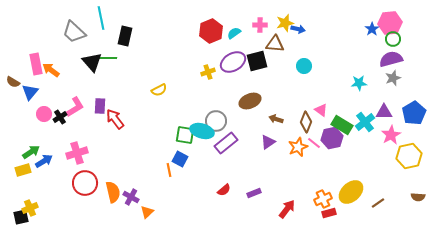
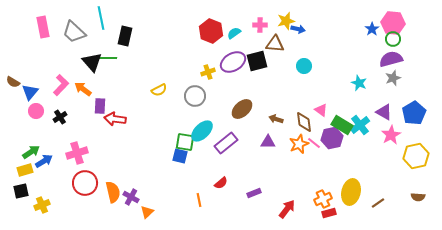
yellow star at (285, 23): moved 1 px right, 2 px up
pink hexagon at (390, 23): moved 3 px right; rotated 10 degrees clockwise
red hexagon at (211, 31): rotated 15 degrees counterclockwise
pink rectangle at (36, 64): moved 7 px right, 37 px up
orange arrow at (51, 70): moved 32 px right, 19 px down
cyan star at (359, 83): rotated 28 degrees clockwise
brown ellipse at (250, 101): moved 8 px left, 8 px down; rotated 20 degrees counterclockwise
pink L-shape at (75, 107): moved 14 px left, 22 px up; rotated 15 degrees counterclockwise
purple triangle at (384, 112): rotated 30 degrees clockwise
pink circle at (44, 114): moved 8 px left, 3 px up
red arrow at (115, 119): rotated 45 degrees counterclockwise
gray circle at (216, 121): moved 21 px left, 25 px up
brown diamond at (306, 122): moved 2 px left; rotated 30 degrees counterclockwise
cyan cross at (365, 122): moved 5 px left, 3 px down
cyan ellipse at (202, 131): rotated 60 degrees counterclockwise
green square at (185, 135): moved 7 px down
purple triangle at (268, 142): rotated 35 degrees clockwise
orange star at (298, 147): moved 1 px right, 3 px up
yellow hexagon at (409, 156): moved 7 px right
blue square at (180, 159): moved 3 px up; rotated 14 degrees counterclockwise
yellow rectangle at (23, 170): moved 2 px right
orange line at (169, 170): moved 30 px right, 30 px down
red semicircle at (224, 190): moved 3 px left, 7 px up
yellow ellipse at (351, 192): rotated 35 degrees counterclockwise
yellow cross at (30, 208): moved 12 px right, 3 px up
black square at (21, 217): moved 26 px up
